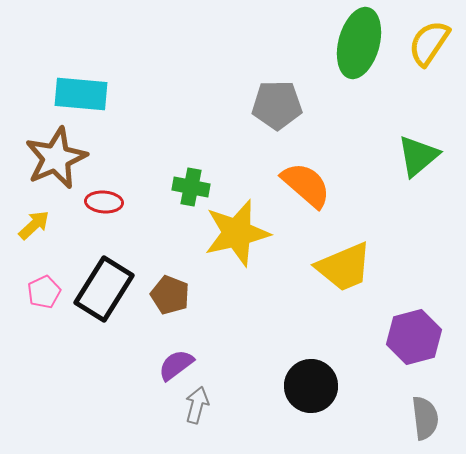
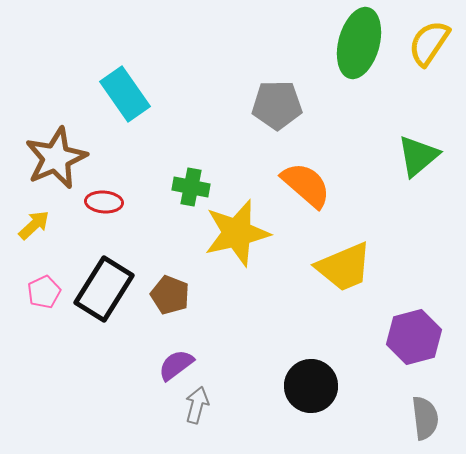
cyan rectangle: moved 44 px right; rotated 50 degrees clockwise
